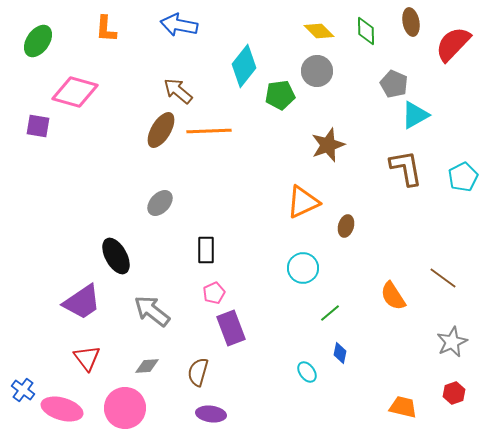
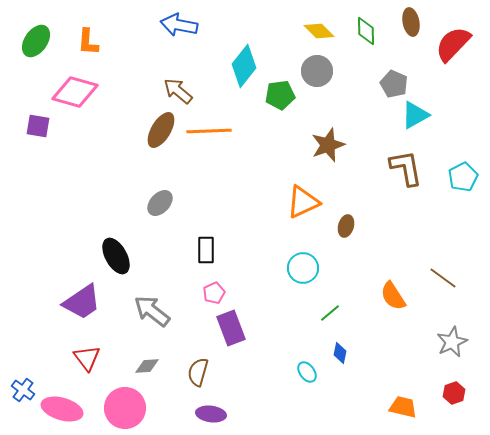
orange L-shape at (106, 29): moved 18 px left, 13 px down
green ellipse at (38, 41): moved 2 px left
